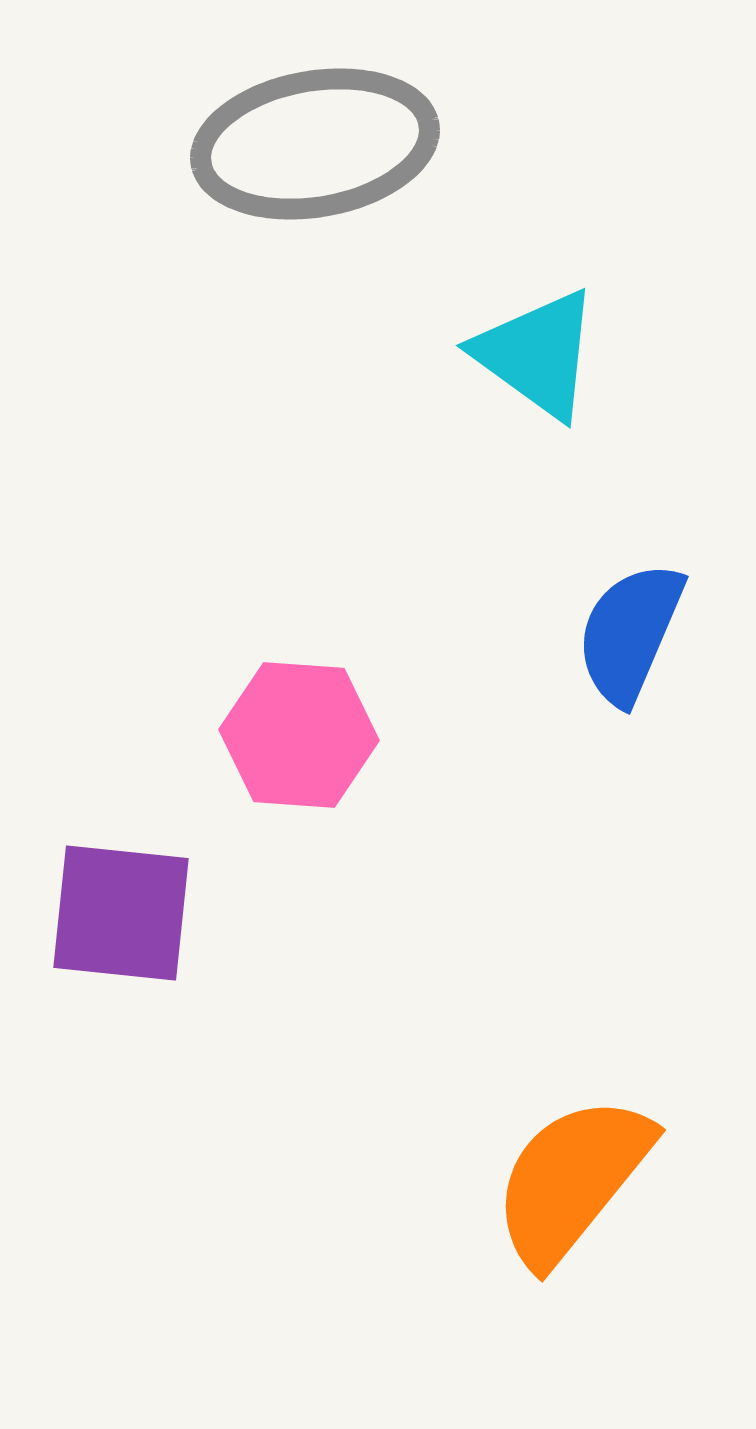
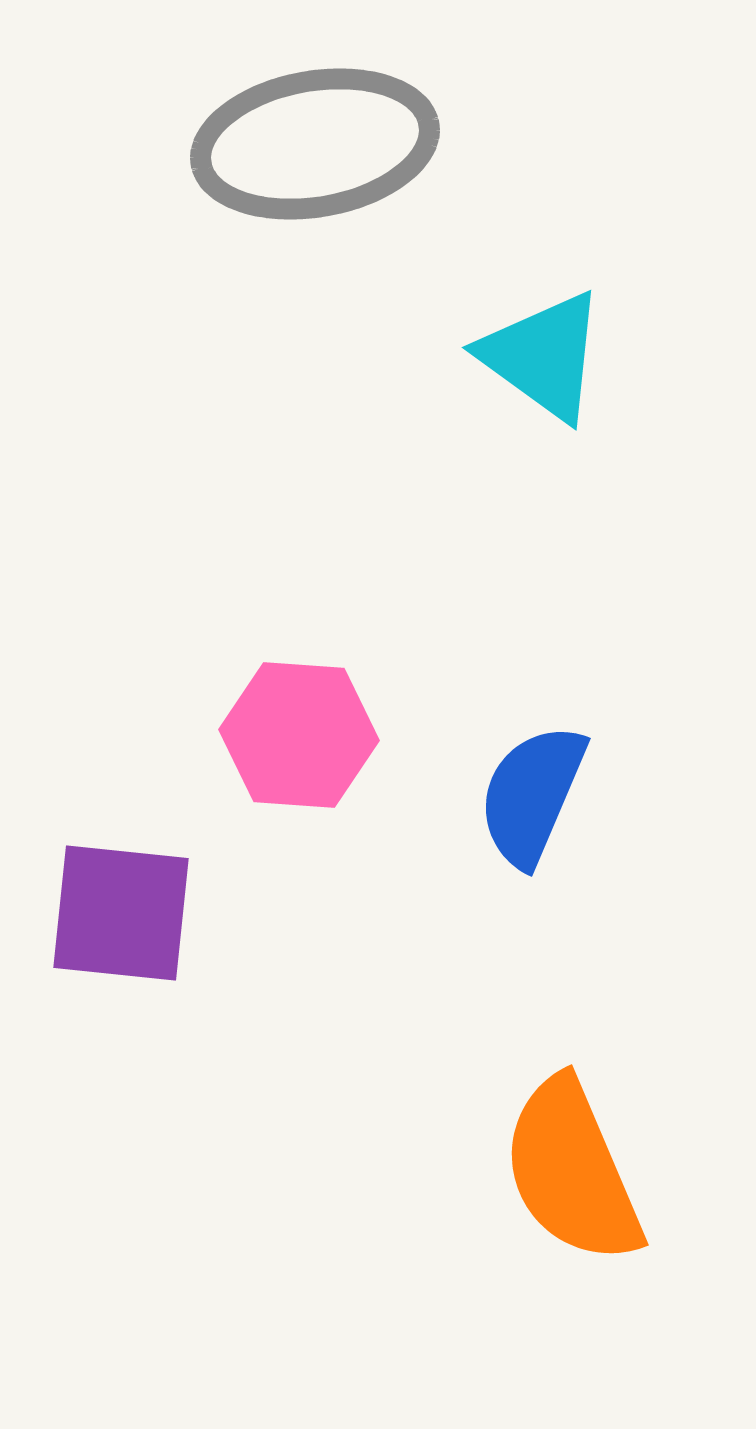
cyan triangle: moved 6 px right, 2 px down
blue semicircle: moved 98 px left, 162 px down
orange semicircle: moved 9 px up; rotated 62 degrees counterclockwise
